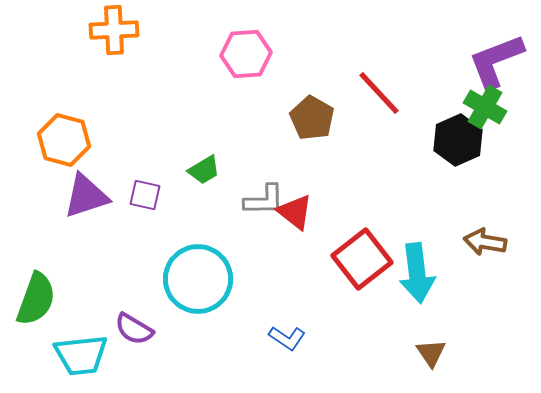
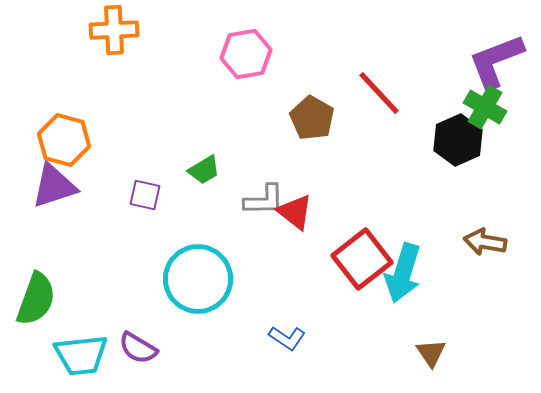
pink hexagon: rotated 6 degrees counterclockwise
purple triangle: moved 32 px left, 10 px up
cyan arrow: moved 14 px left; rotated 24 degrees clockwise
purple semicircle: moved 4 px right, 19 px down
